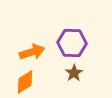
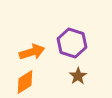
purple hexagon: rotated 16 degrees clockwise
brown star: moved 4 px right, 3 px down
